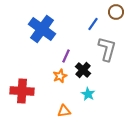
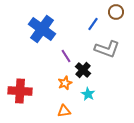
gray L-shape: rotated 95 degrees clockwise
purple line: rotated 56 degrees counterclockwise
orange star: moved 5 px right, 7 px down
red cross: moved 2 px left
